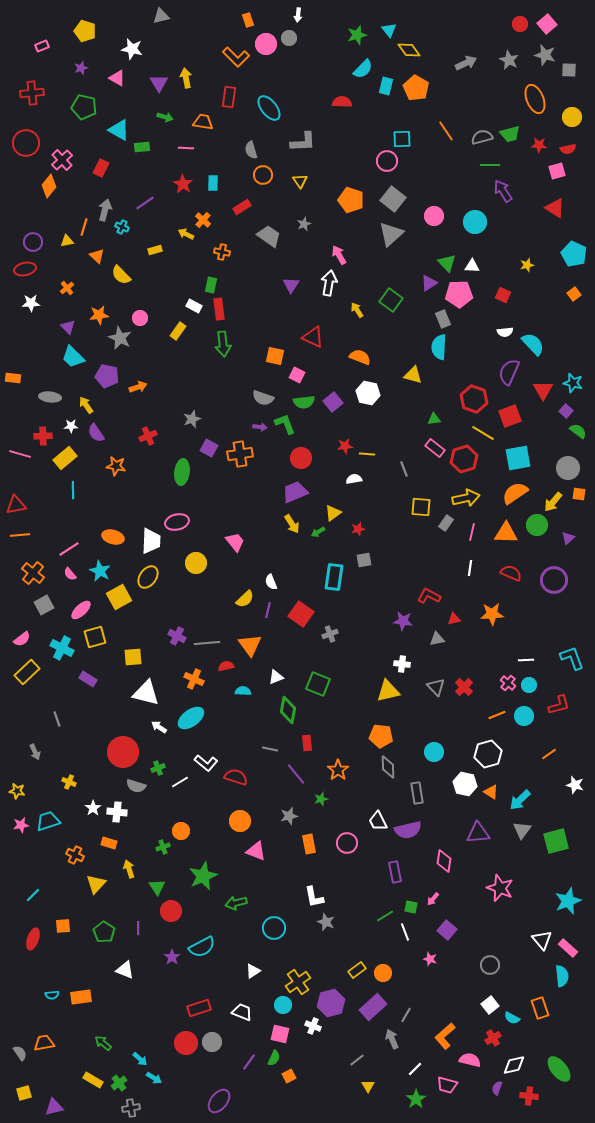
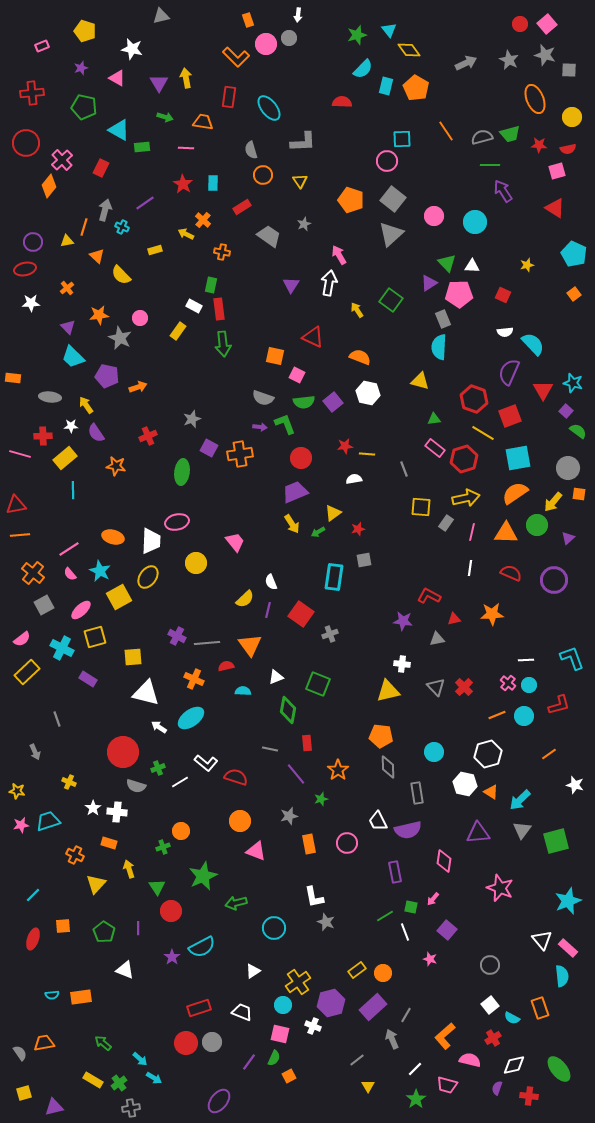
yellow triangle at (413, 375): moved 7 px right, 6 px down
